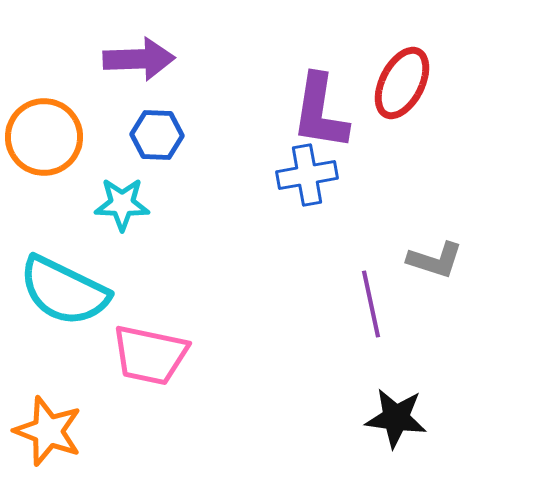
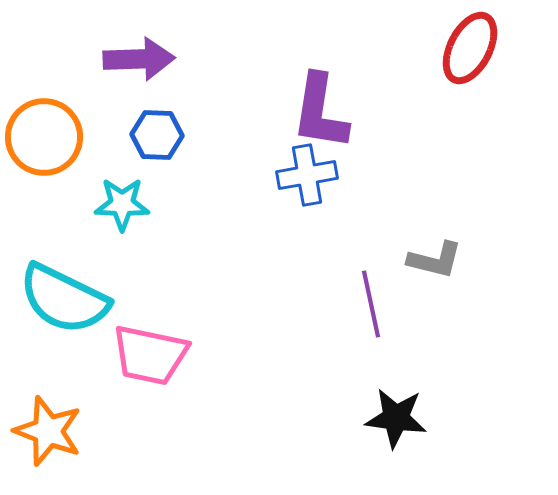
red ellipse: moved 68 px right, 35 px up
gray L-shape: rotated 4 degrees counterclockwise
cyan semicircle: moved 8 px down
